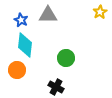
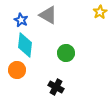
gray triangle: rotated 30 degrees clockwise
green circle: moved 5 px up
